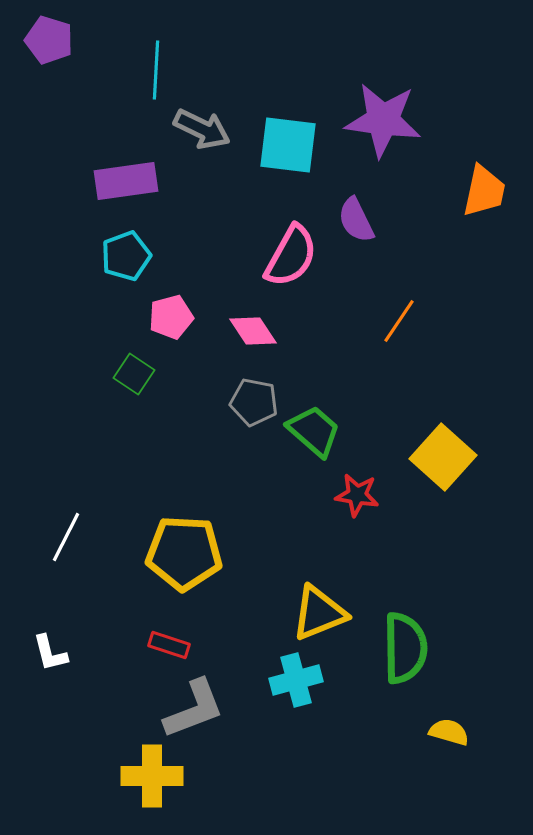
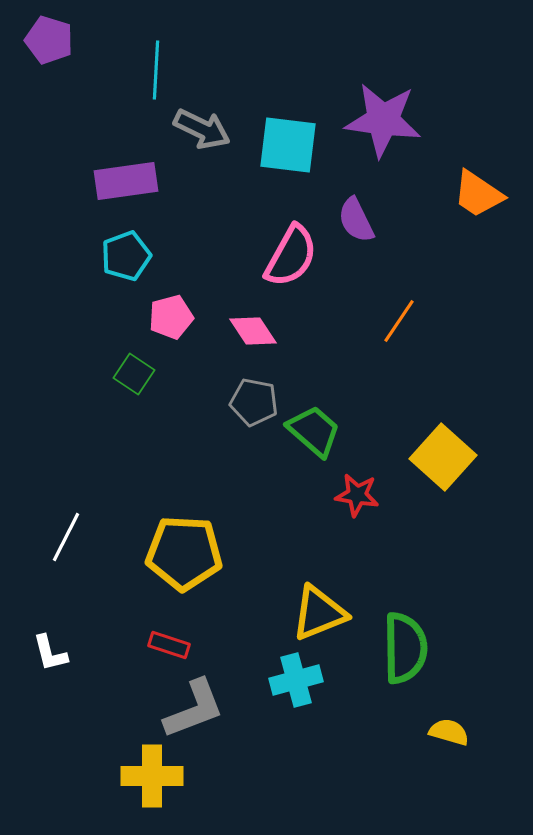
orange trapezoid: moved 6 px left, 3 px down; rotated 112 degrees clockwise
